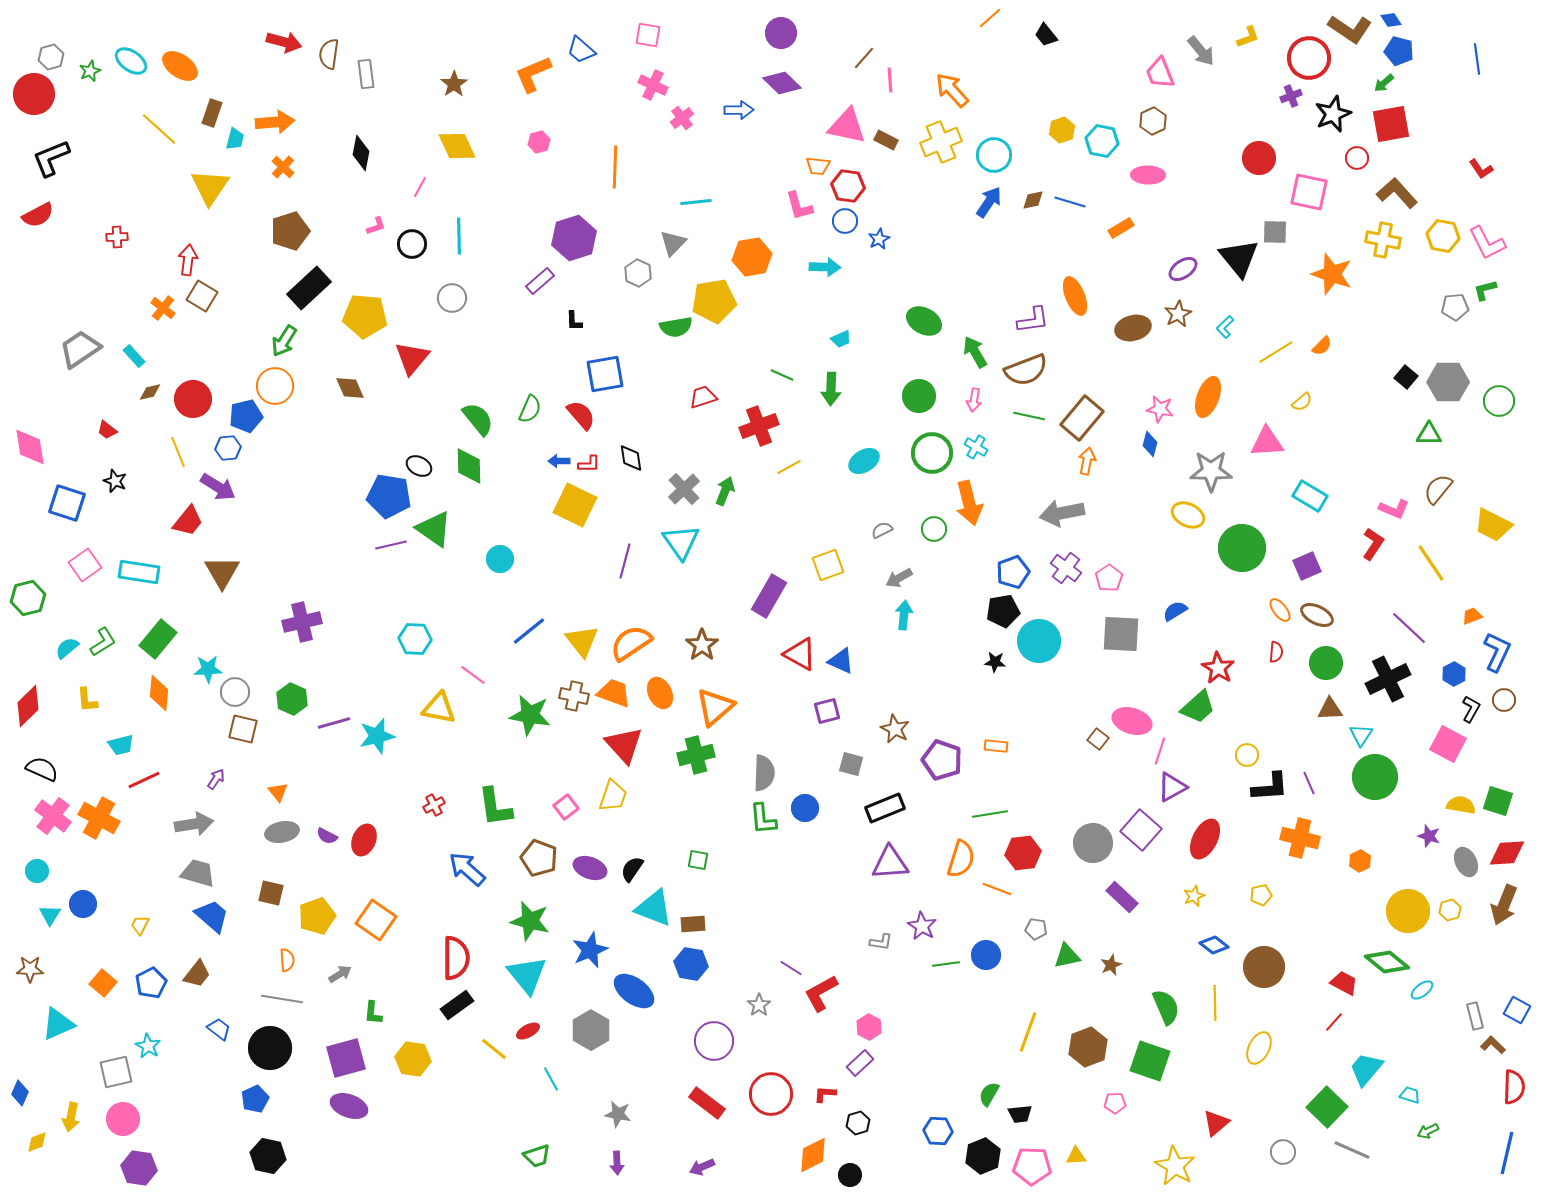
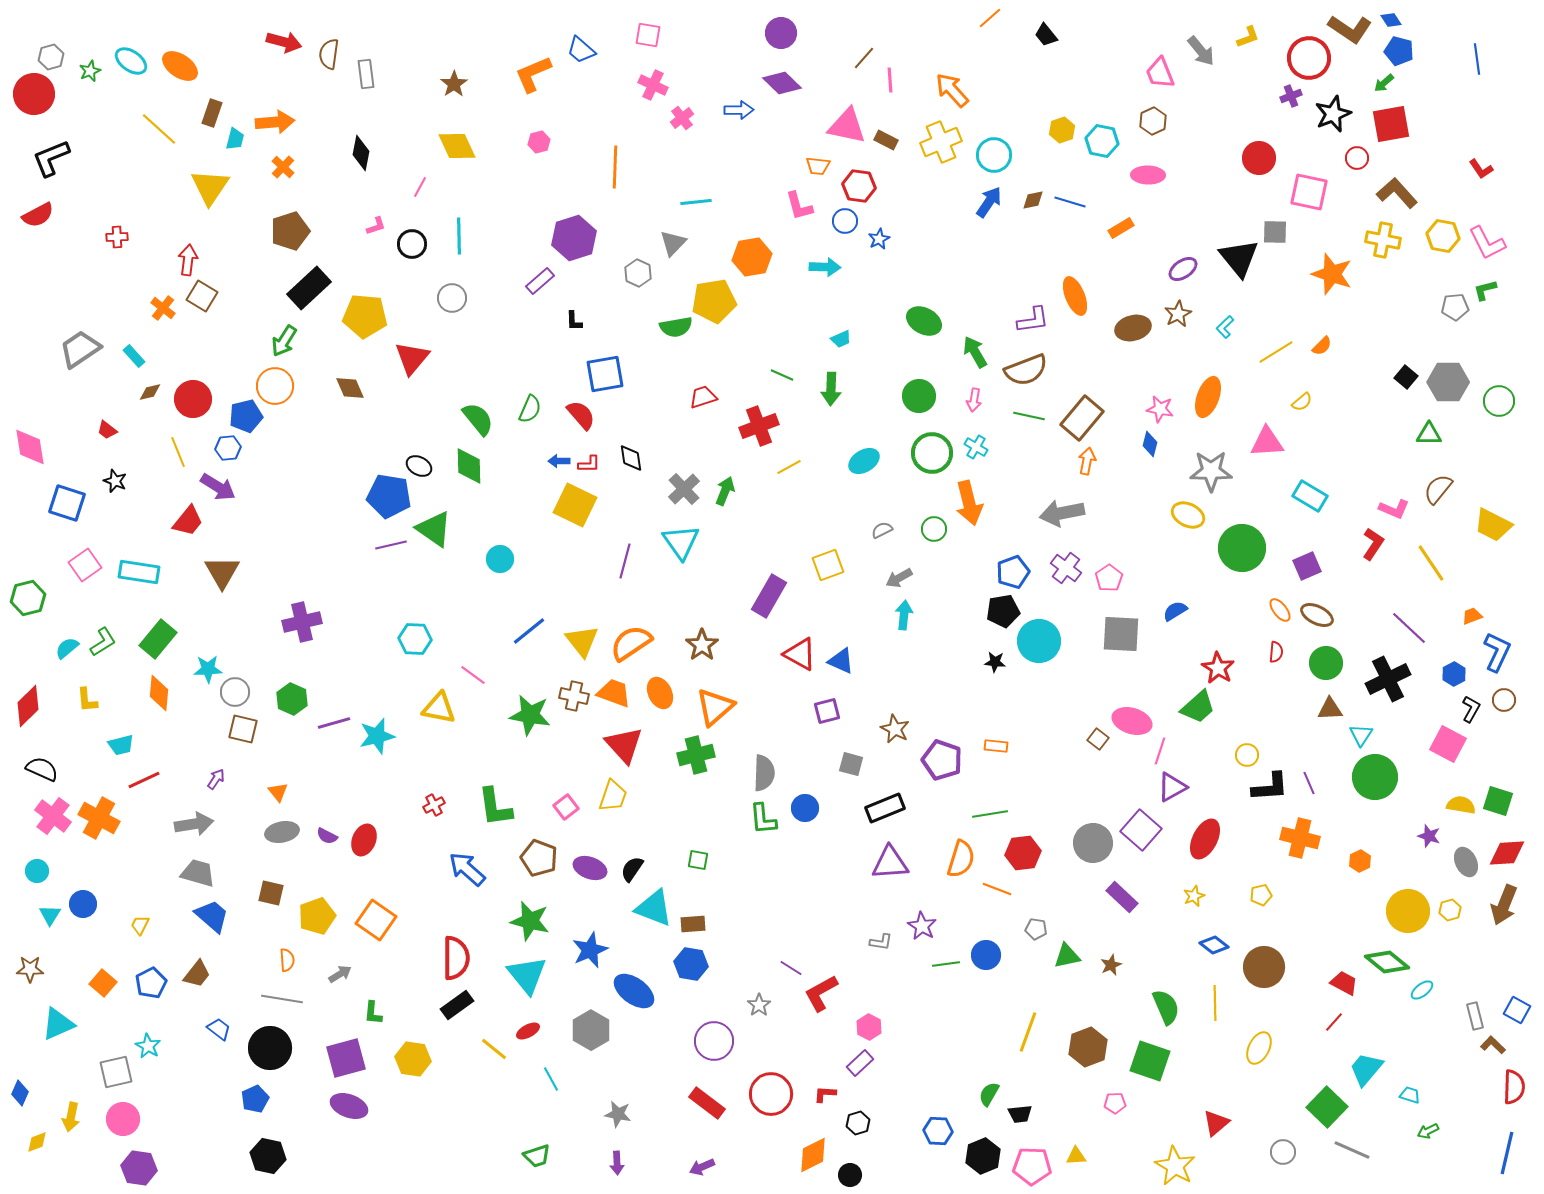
red hexagon at (848, 186): moved 11 px right
